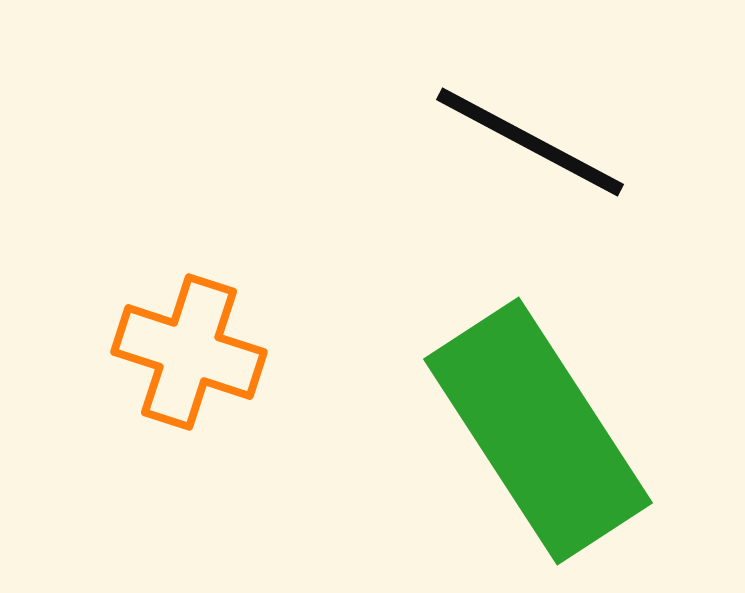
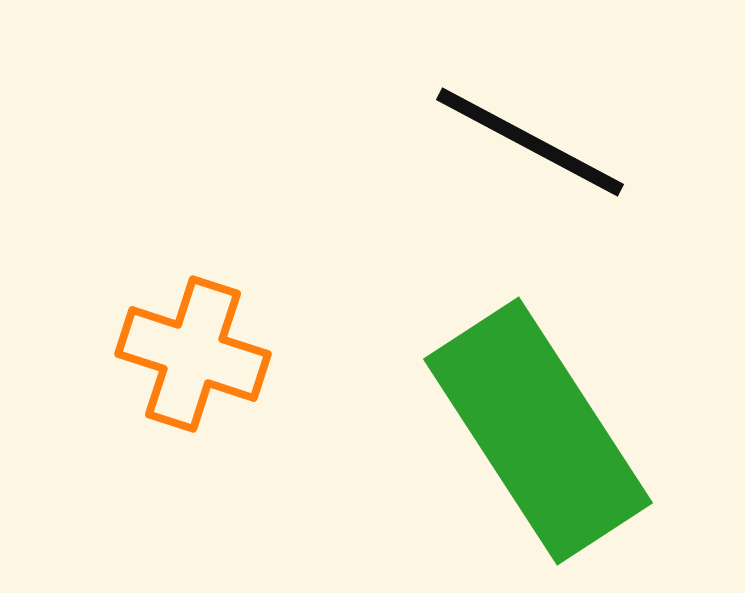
orange cross: moved 4 px right, 2 px down
